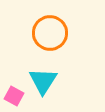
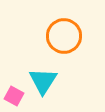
orange circle: moved 14 px right, 3 px down
